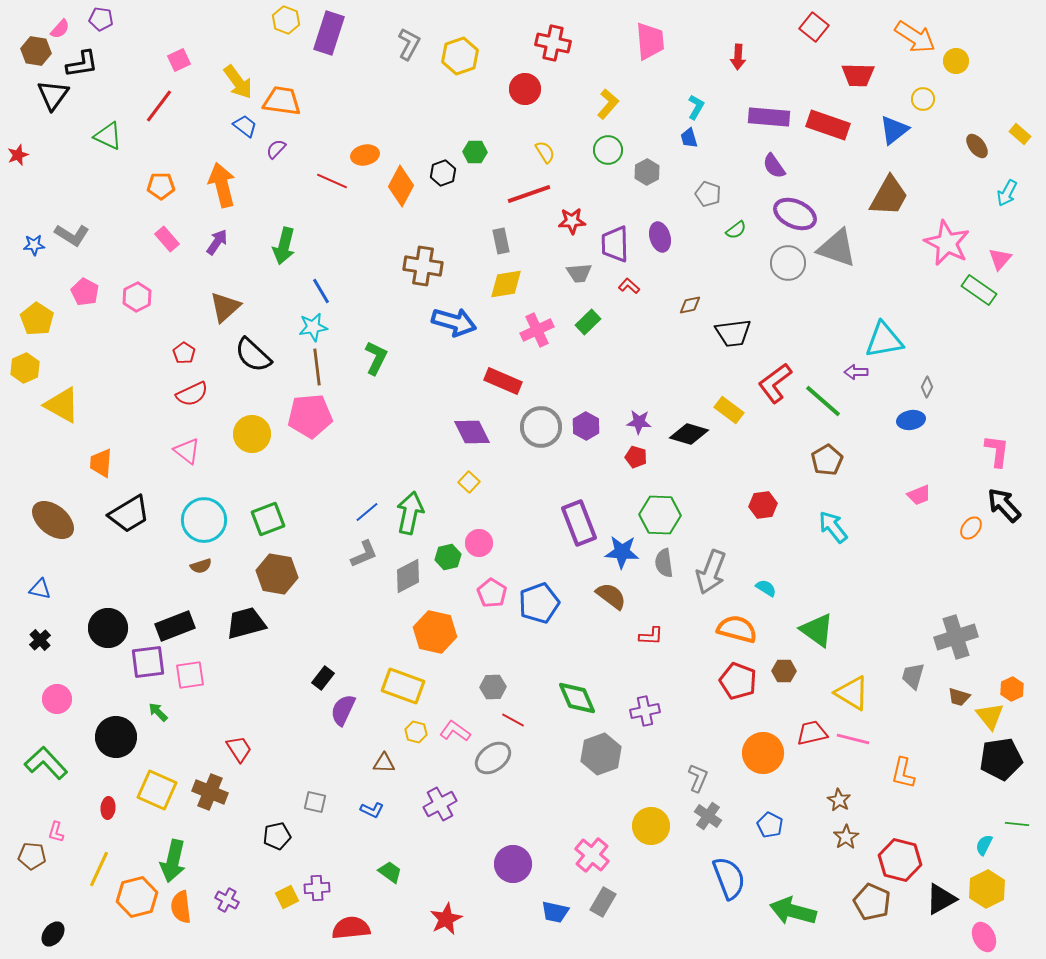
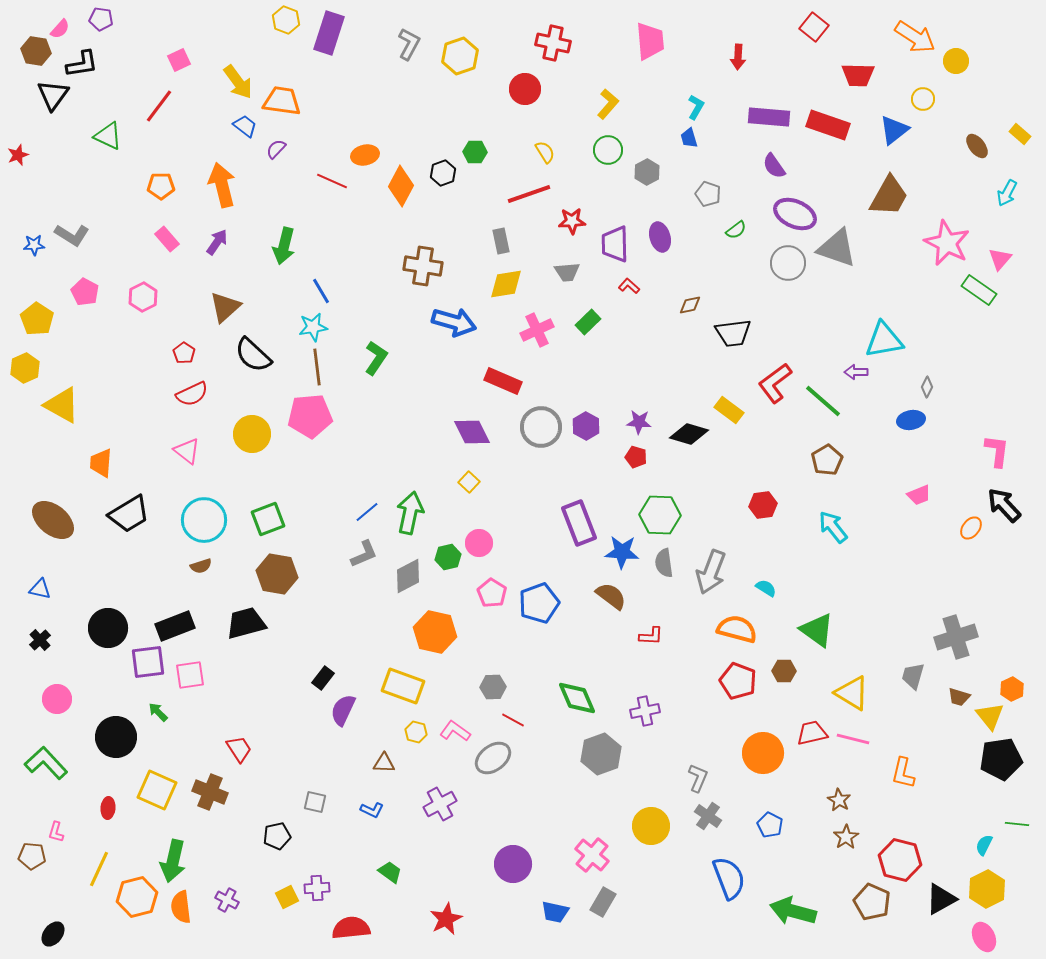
gray trapezoid at (579, 273): moved 12 px left, 1 px up
pink hexagon at (137, 297): moved 6 px right
green L-shape at (376, 358): rotated 8 degrees clockwise
